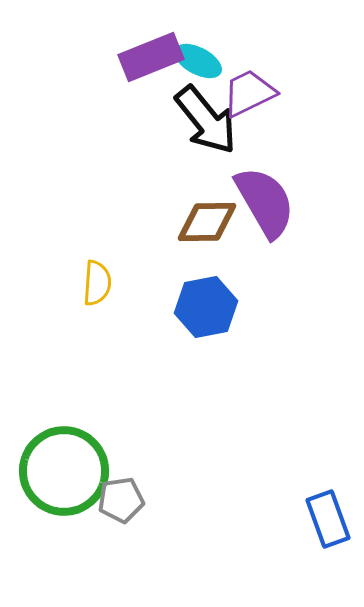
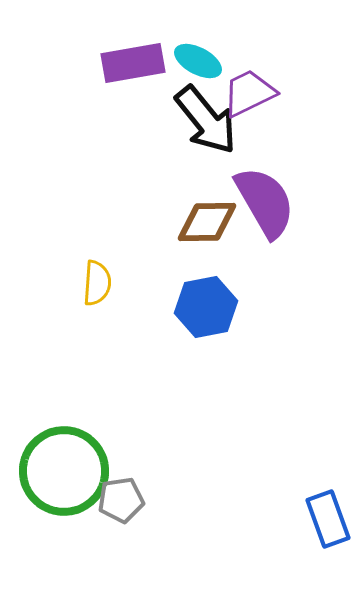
purple rectangle: moved 18 px left, 6 px down; rotated 12 degrees clockwise
